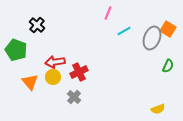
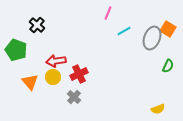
red arrow: moved 1 px right, 1 px up
red cross: moved 2 px down
